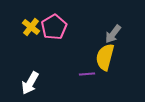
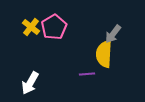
yellow semicircle: moved 1 px left, 3 px up; rotated 12 degrees counterclockwise
